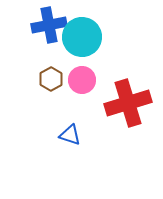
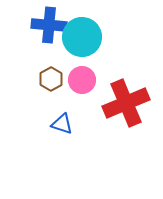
blue cross: rotated 16 degrees clockwise
red cross: moved 2 px left; rotated 6 degrees counterclockwise
blue triangle: moved 8 px left, 11 px up
